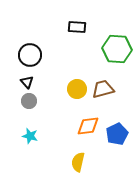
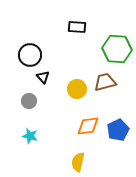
black triangle: moved 16 px right, 5 px up
brown trapezoid: moved 2 px right, 7 px up
blue pentagon: moved 1 px right, 4 px up
